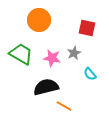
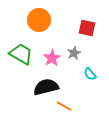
pink star: rotated 30 degrees clockwise
